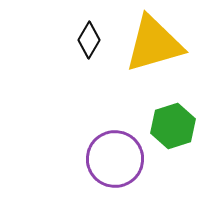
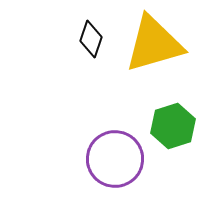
black diamond: moved 2 px right, 1 px up; rotated 12 degrees counterclockwise
